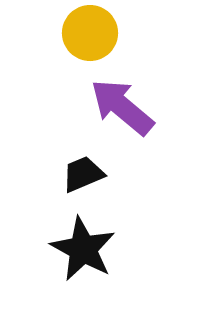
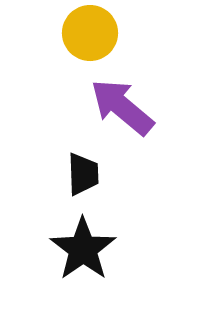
black trapezoid: rotated 111 degrees clockwise
black star: rotated 8 degrees clockwise
